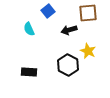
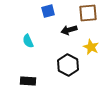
blue square: rotated 24 degrees clockwise
cyan semicircle: moved 1 px left, 12 px down
yellow star: moved 3 px right, 4 px up
black rectangle: moved 1 px left, 9 px down
